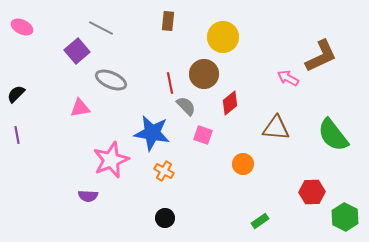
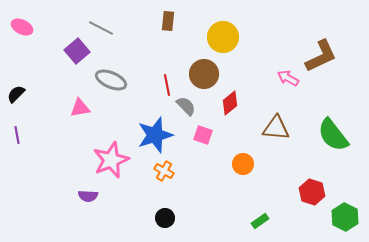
red line: moved 3 px left, 2 px down
blue star: moved 3 px right, 2 px down; rotated 27 degrees counterclockwise
red hexagon: rotated 20 degrees clockwise
